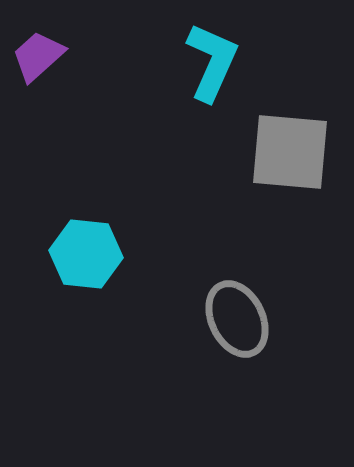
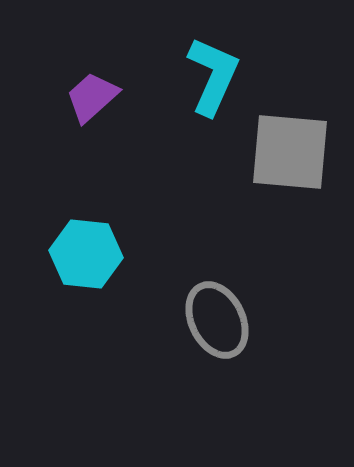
purple trapezoid: moved 54 px right, 41 px down
cyan L-shape: moved 1 px right, 14 px down
gray ellipse: moved 20 px left, 1 px down
